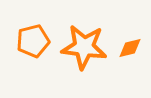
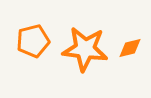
orange star: moved 1 px right, 2 px down
